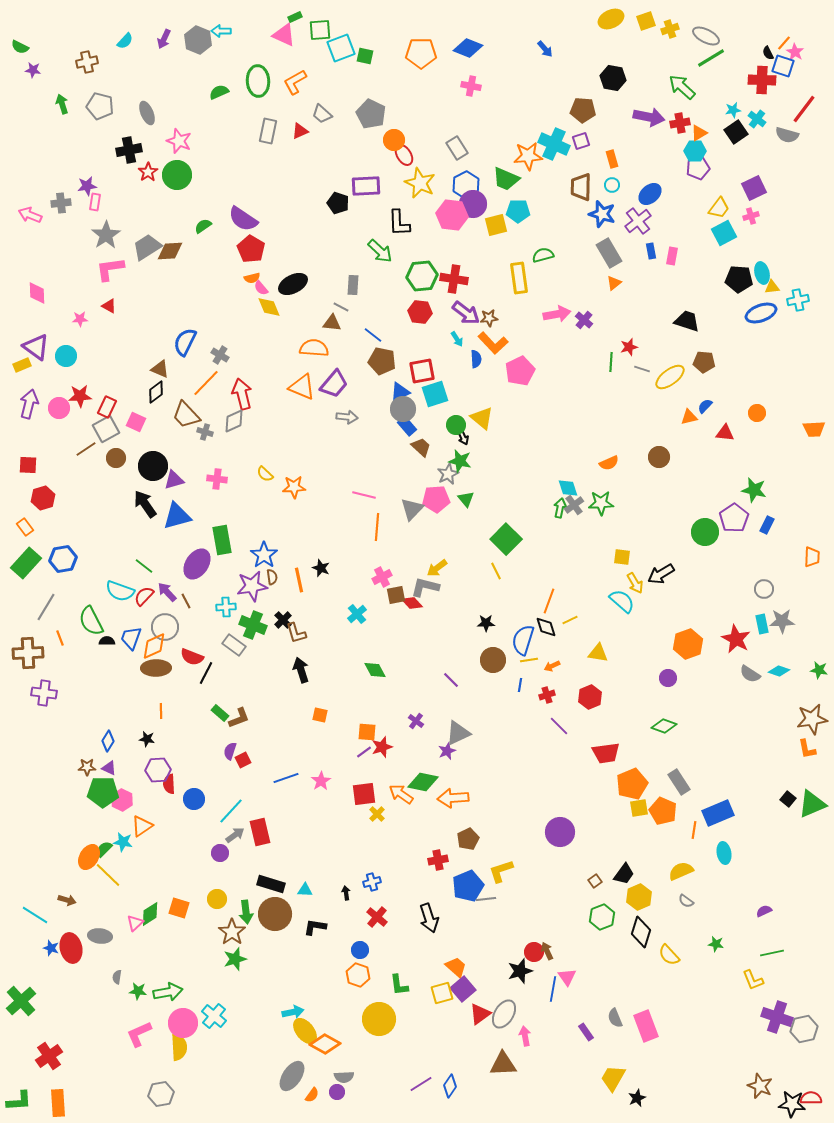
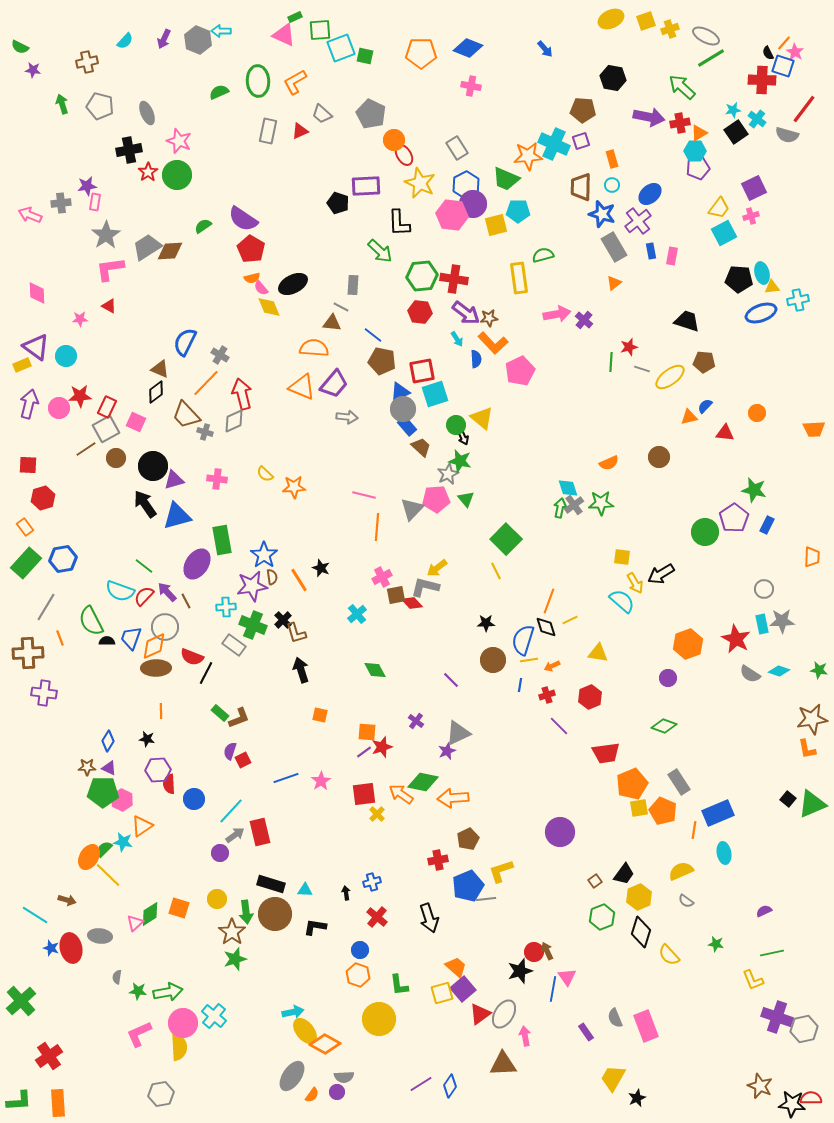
gray rectangle at (609, 253): moved 5 px right, 6 px up
orange line at (299, 580): rotated 20 degrees counterclockwise
